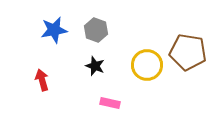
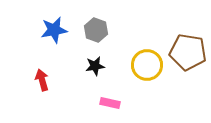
black star: rotated 30 degrees counterclockwise
